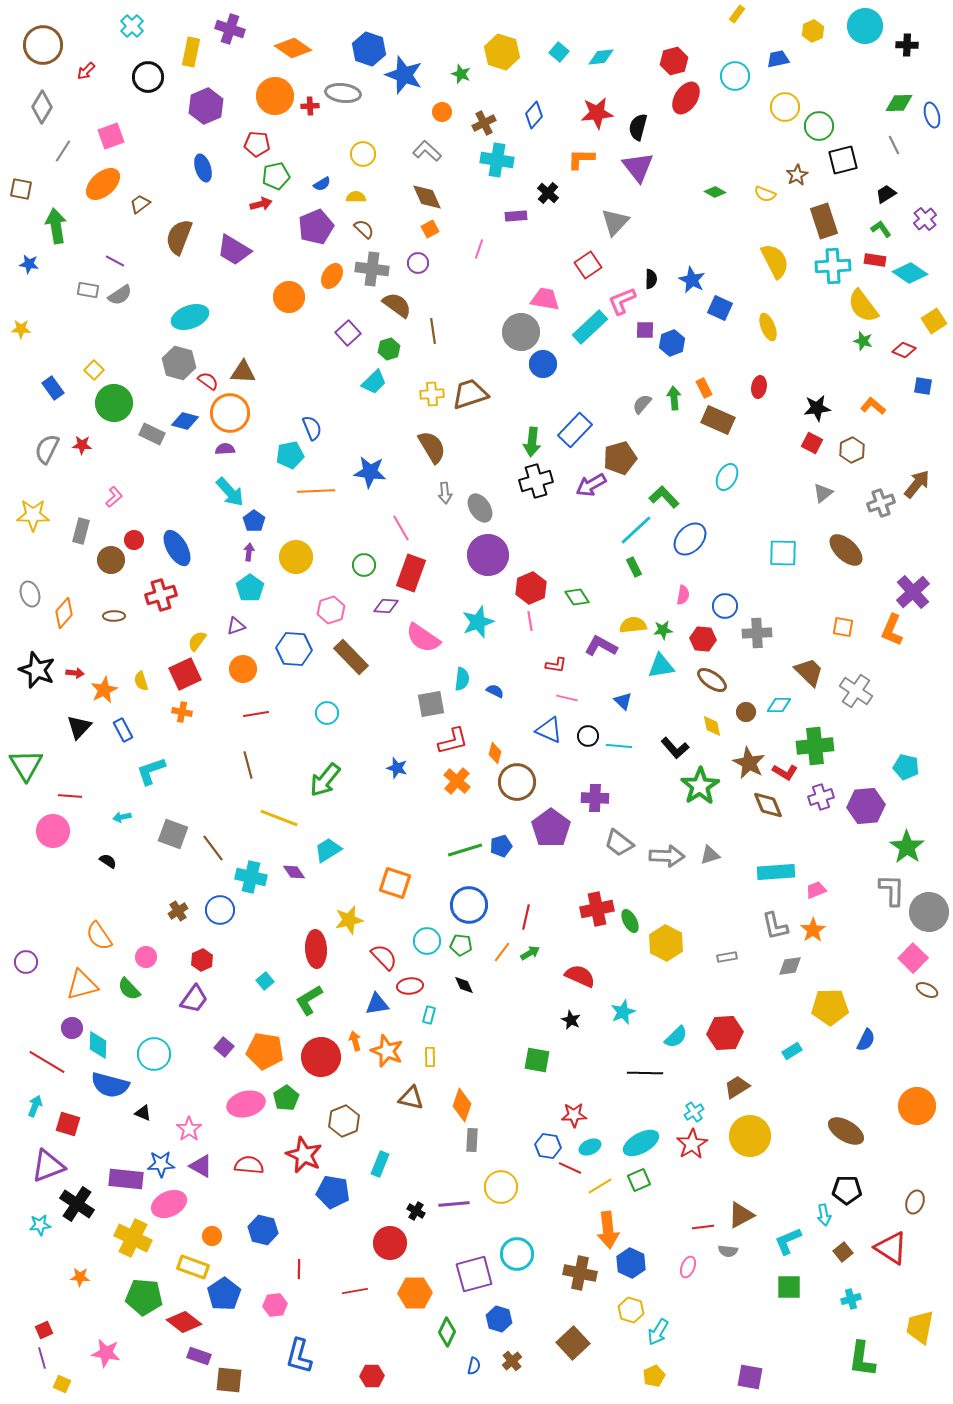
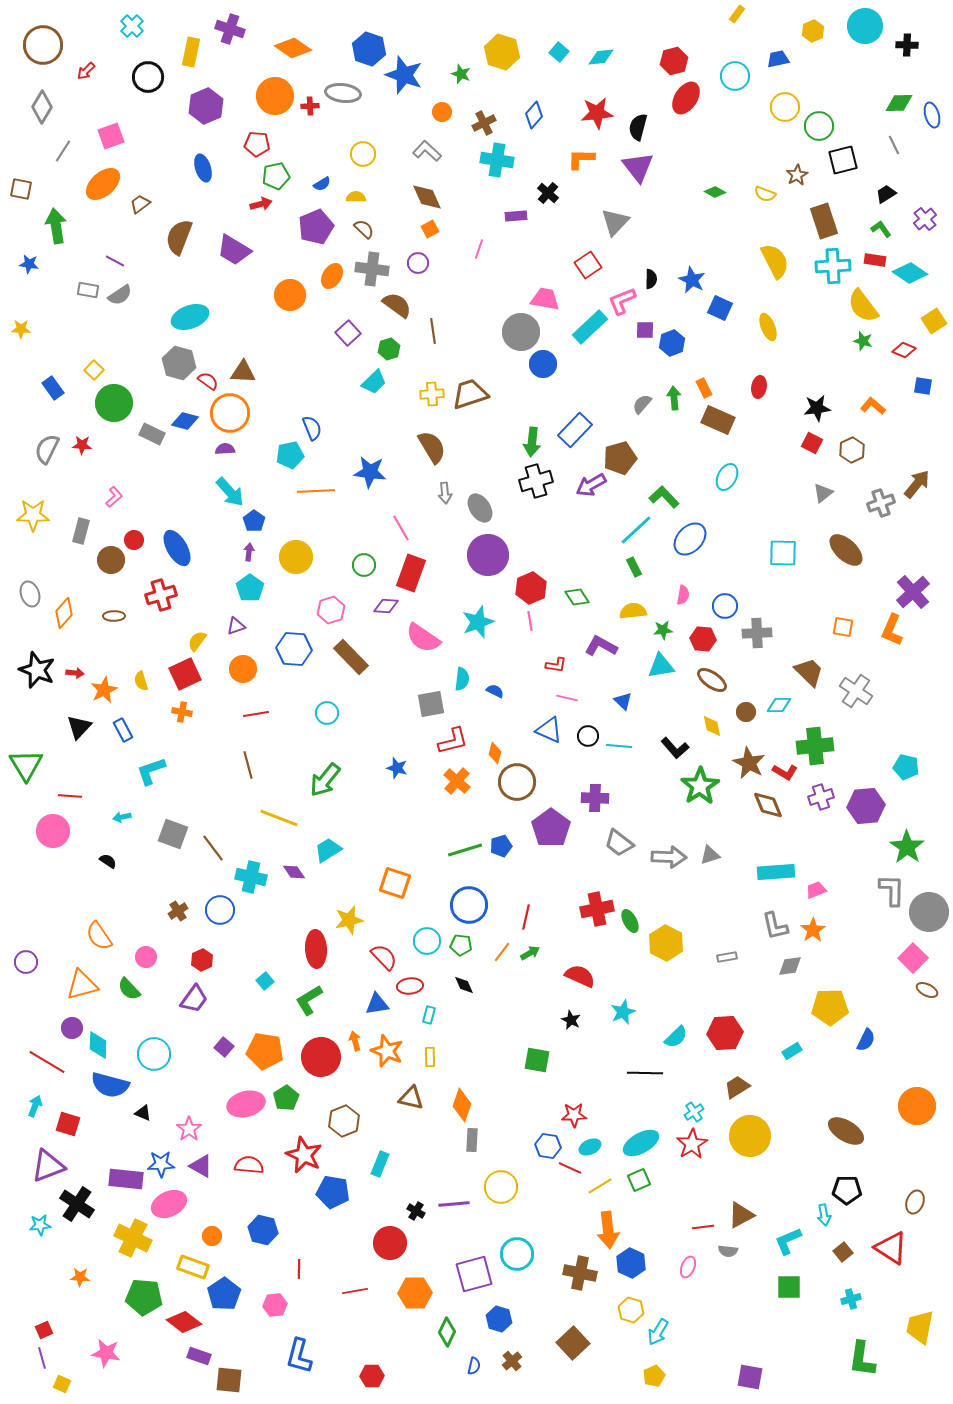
orange circle at (289, 297): moved 1 px right, 2 px up
yellow semicircle at (633, 625): moved 14 px up
gray arrow at (667, 856): moved 2 px right, 1 px down
